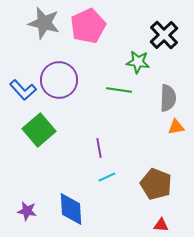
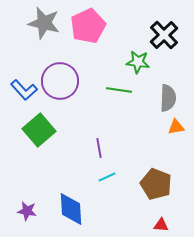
purple circle: moved 1 px right, 1 px down
blue L-shape: moved 1 px right
